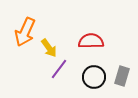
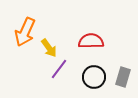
gray rectangle: moved 1 px right, 1 px down
